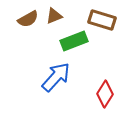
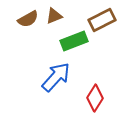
brown rectangle: rotated 44 degrees counterclockwise
red diamond: moved 10 px left, 4 px down
